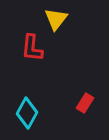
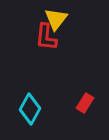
red L-shape: moved 14 px right, 11 px up
cyan diamond: moved 3 px right, 4 px up
